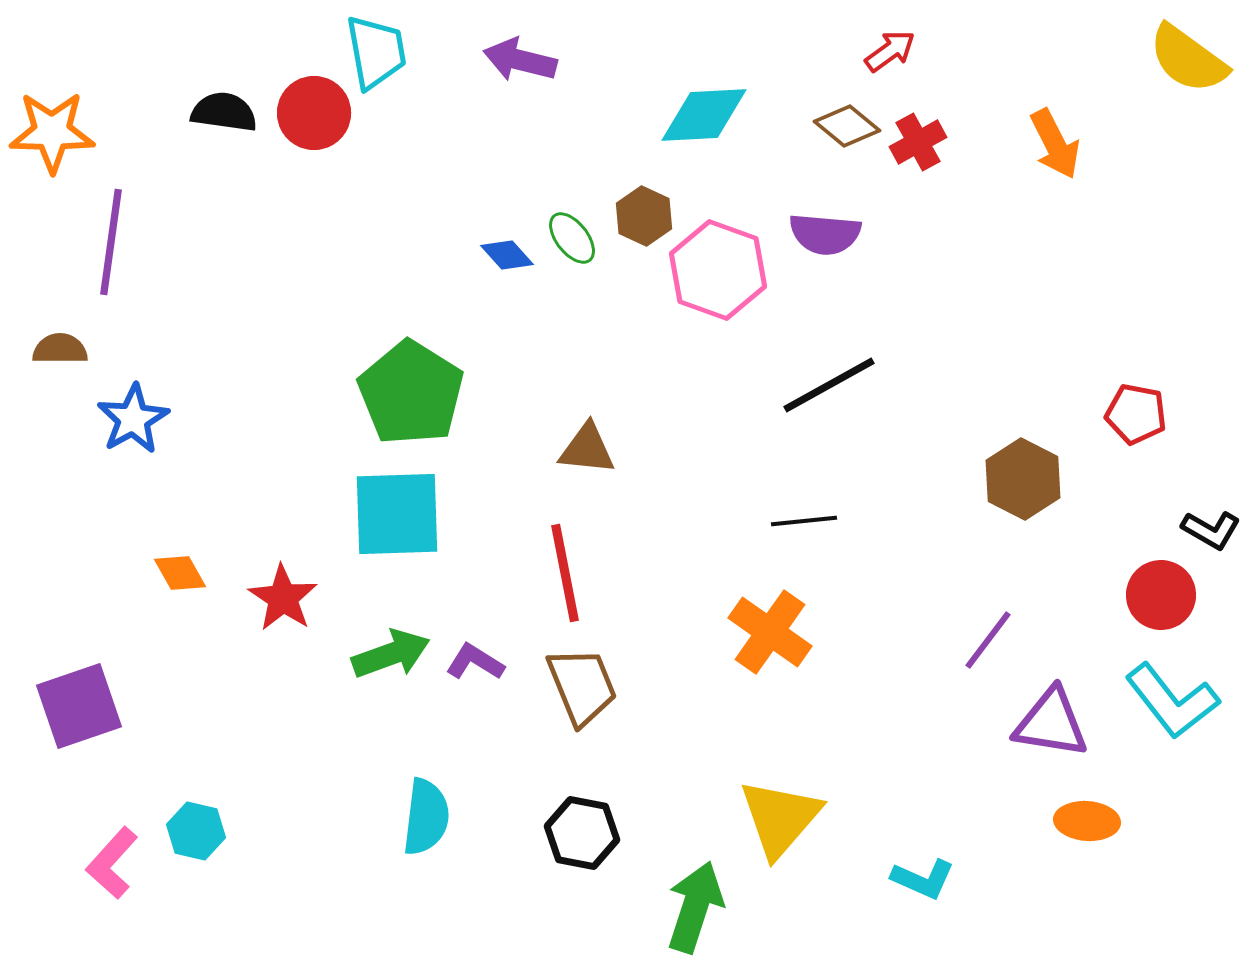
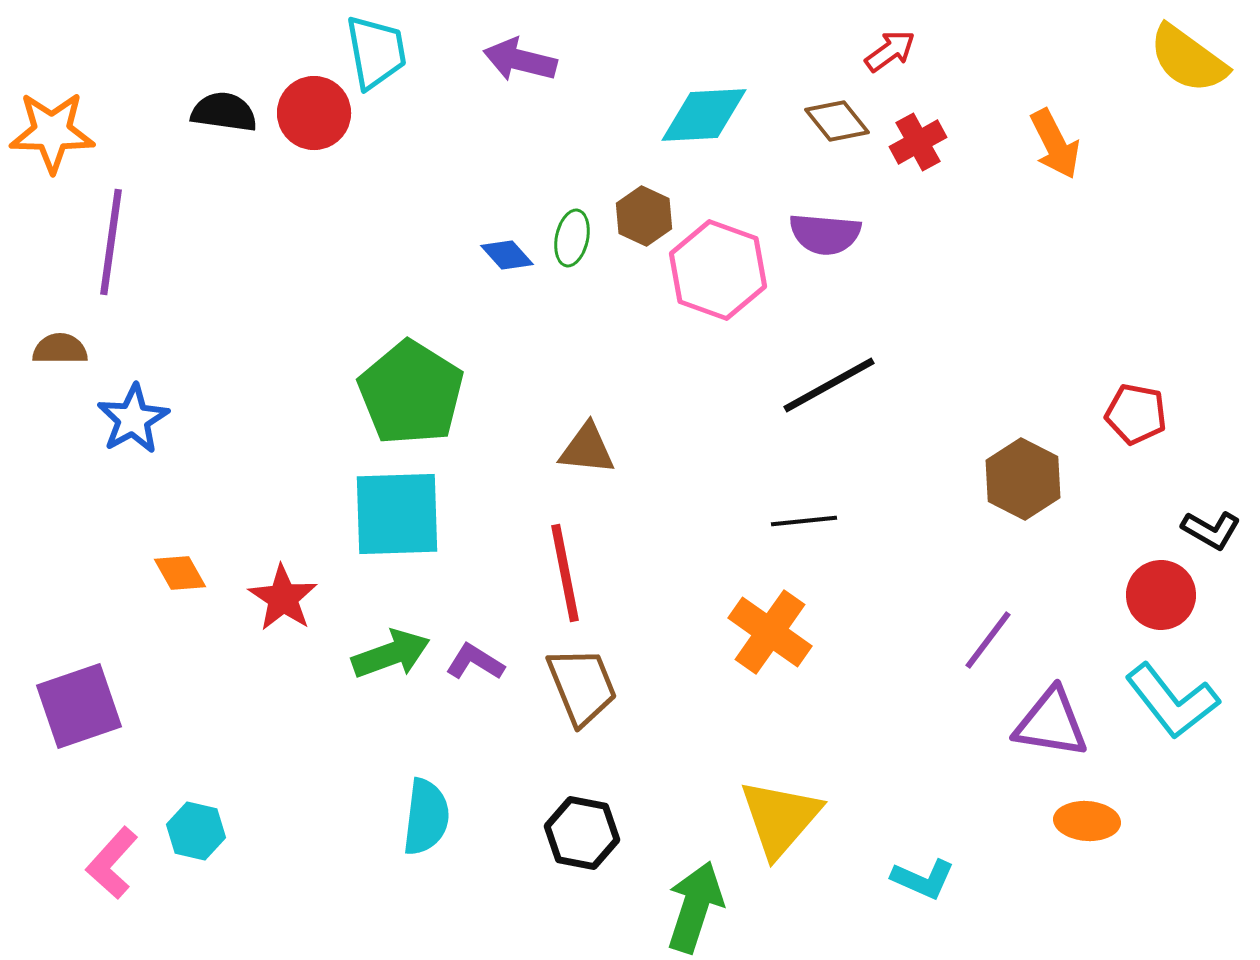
brown diamond at (847, 126): moved 10 px left, 5 px up; rotated 12 degrees clockwise
green ellipse at (572, 238): rotated 50 degrees clockwise
